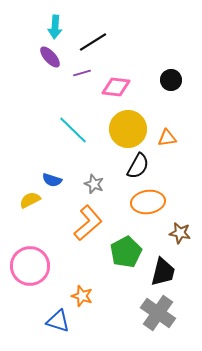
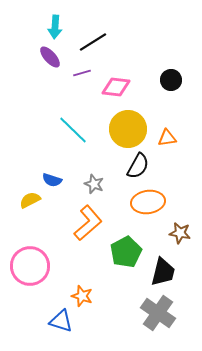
blue triangle: moved 3 px right
